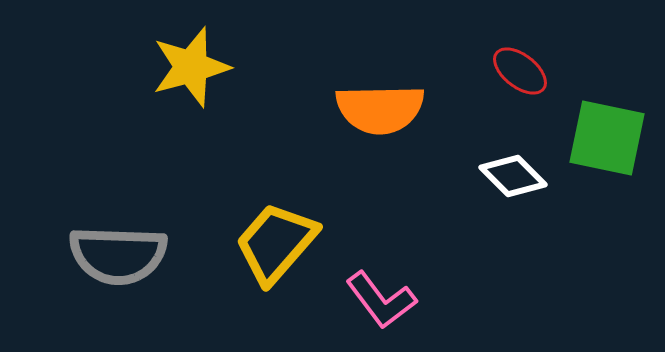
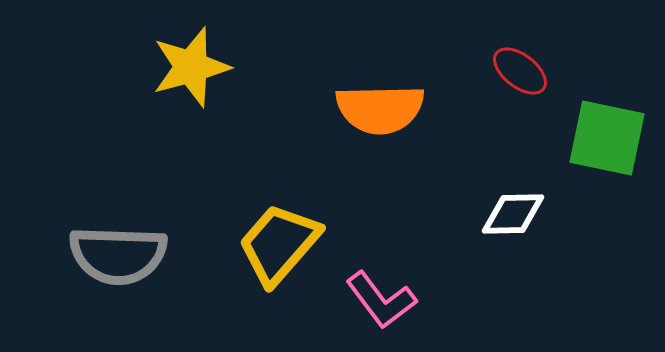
white diamond: moved 38 px down; rotated 46 degrees counterclockwise
yellow trapezoid: moved 3 px right, 1 px down
